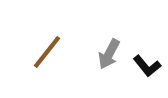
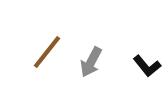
gray arrow: moved 18 px left, 8 px down
